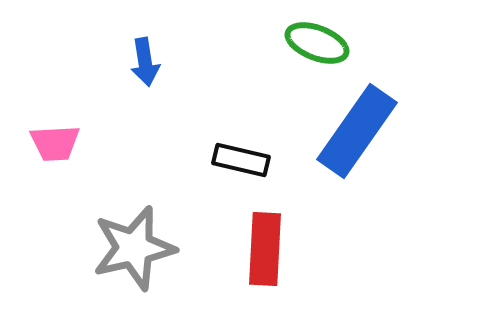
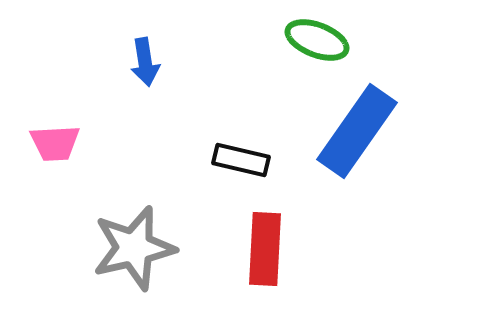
green ellipse: moved 3 px up
